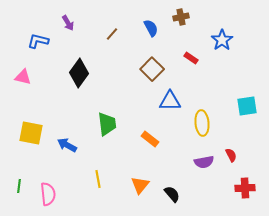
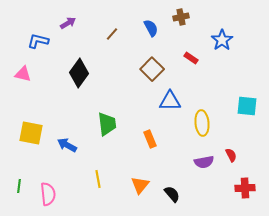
purple arrow: rotated 91 degrees counterclockwise
pink triangle: moved 3 px up
cyan square: rotated 15 degrees clockwise
orange rectangle: rotated 30 degrees clockwise
